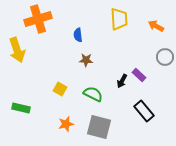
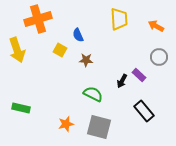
blue semicircle: rotated 16 degrees counterclockwise
gray circle: moved 6 px left
yellow square: moved 39 px up
